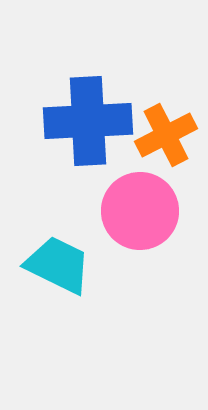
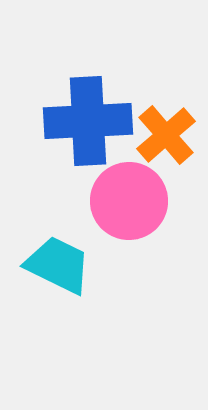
orange cross: rotated 14 degrees counterclockwise
pink circle: moved 11 px left, 10 px up
